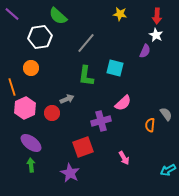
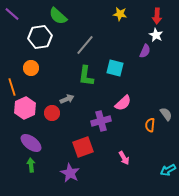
gray line: moved 1 px left, 2 px down
